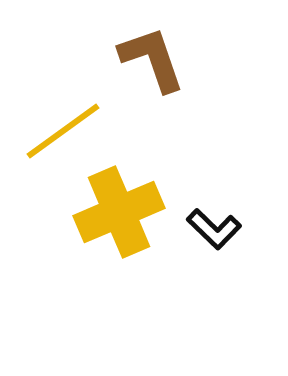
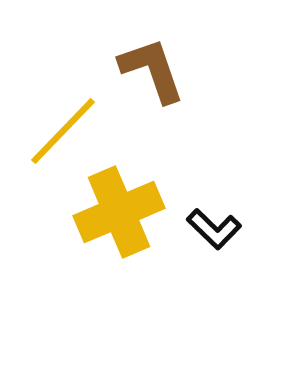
brown L-shape: moved 11 px down
yellow line: rotated 10 degrees counterclockwise
